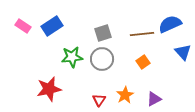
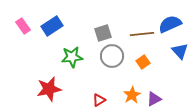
pink rectangle: rotated 21 degrees clockwise
blue triangle: moved 3 px left, 1 px up
gray circle: moved 10 px right, 3 px up
orange star: moved 7 px right
red triangle: rotated 24 degrees clockwise
